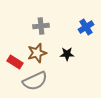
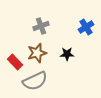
gray cross: rotated 14 degrees counterclockwise
red rectangle: rotated 14 degrees clockwise
